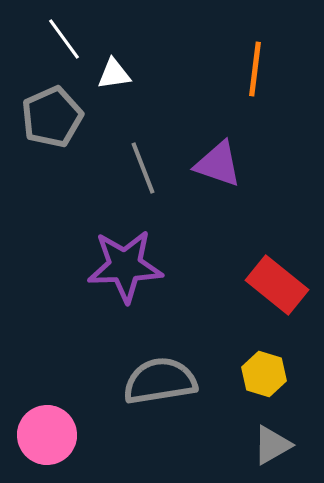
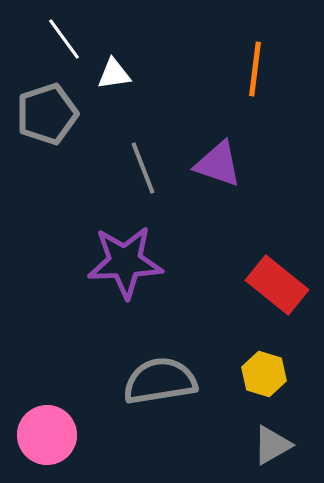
gray pentagon: moved 5 px left, 3 px up; rotated 6 degrees clockwise
purple star: moved 4 px up
